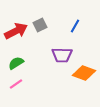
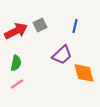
blue line: rotated 16 degrees counterclockwise
purple trapezoid: rotated 45 degrees counterclockwise
green semicircle: rotated 133 degrees clockwise
orange diamond: rotated 55 degrees clockwise
pink line: moved 1 px right
